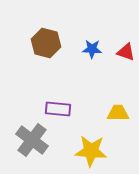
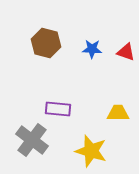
yellow star: rotated 12 degrees clockwise
